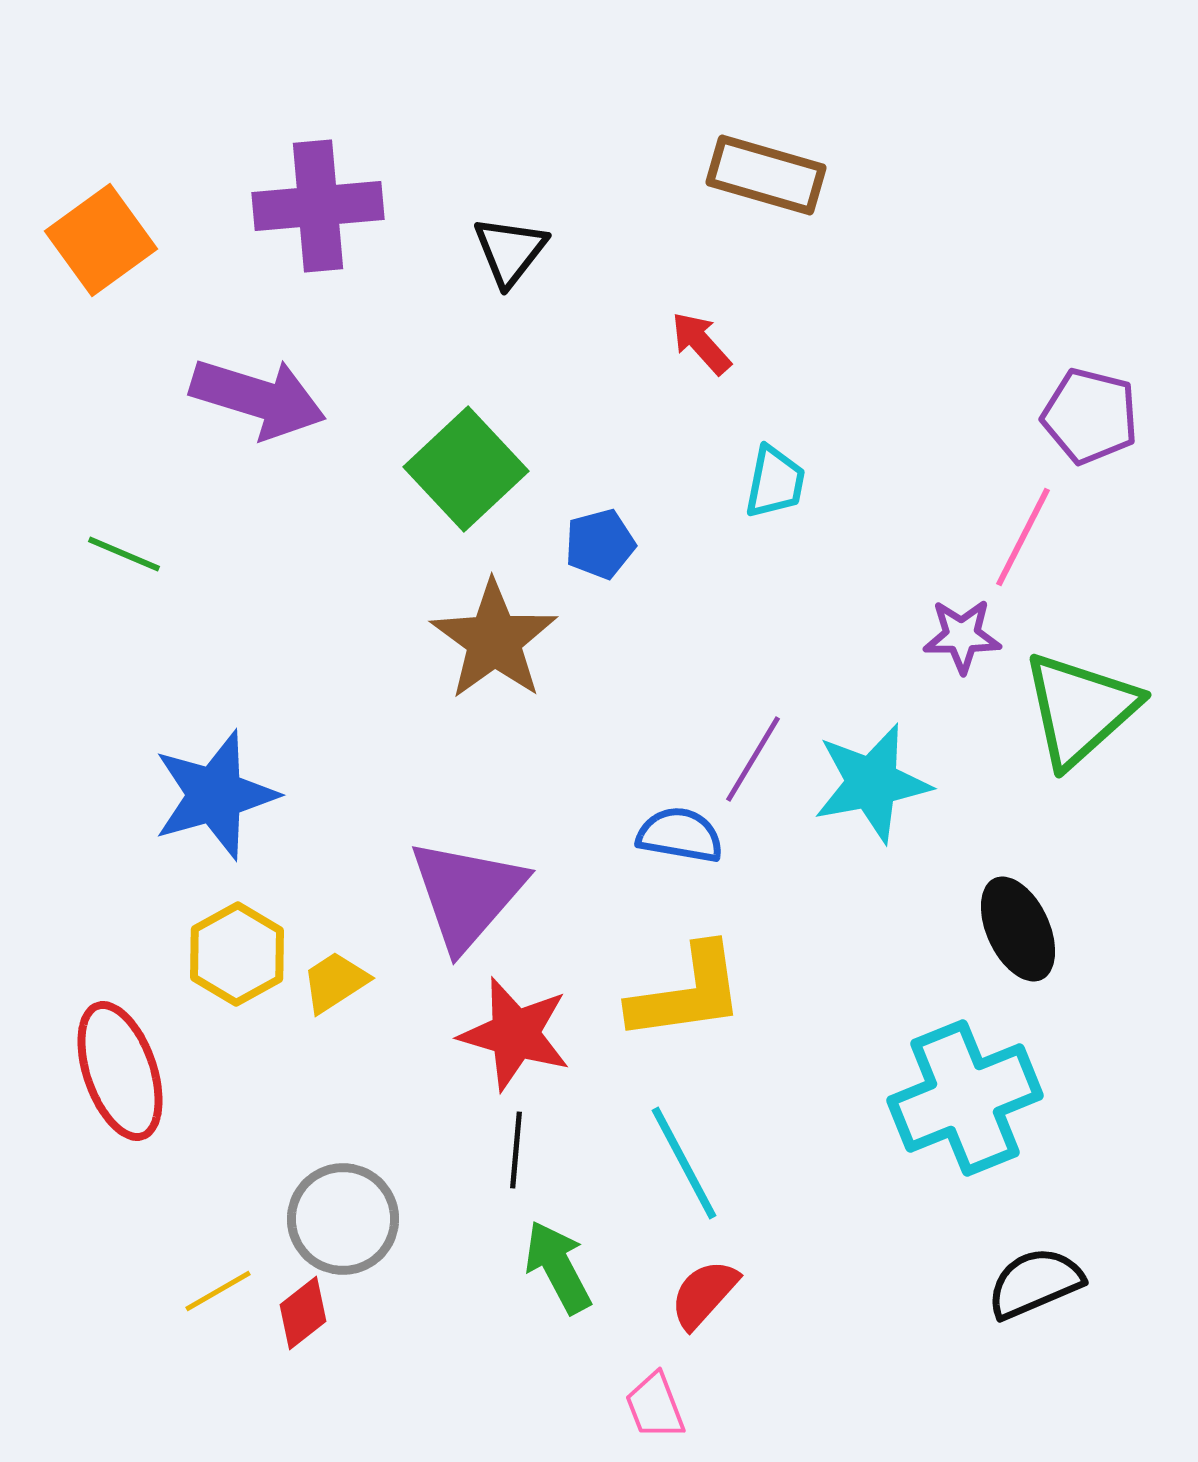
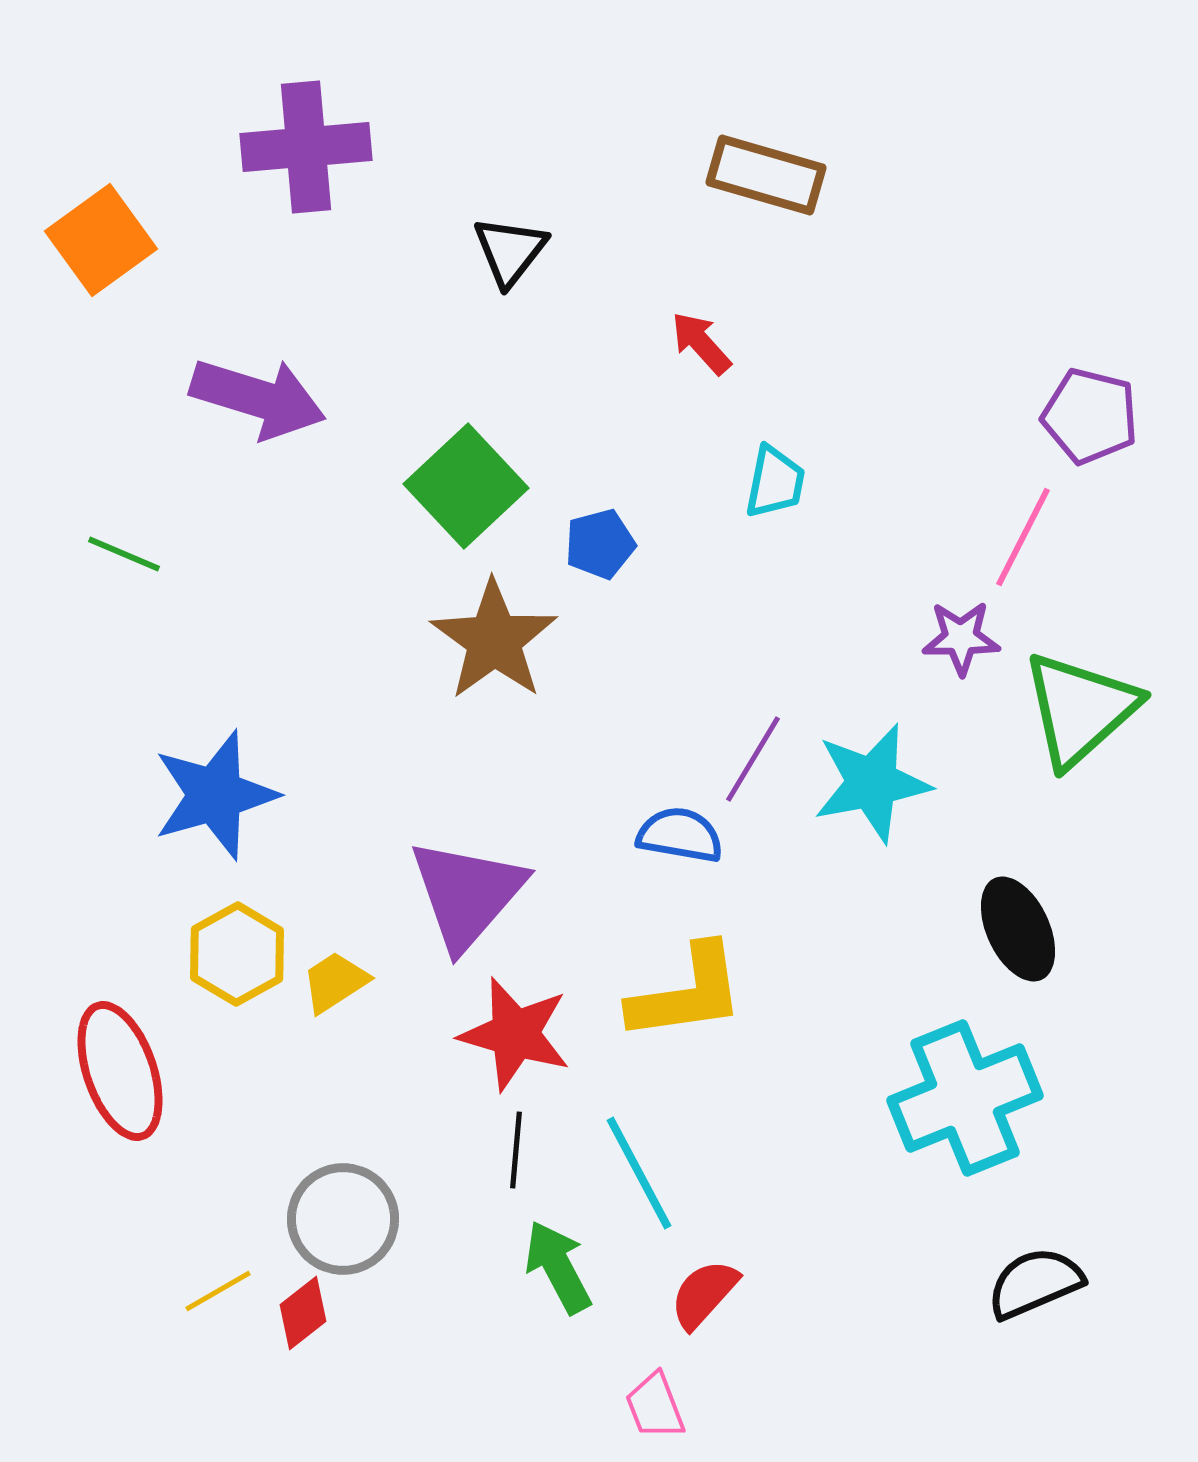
purple cross: moved 12 px left, 59 px up
green square: moved 17 px down
purple star: moved 1 px left, 2 px down
cyan line: moved 45 px left, 10 px down
